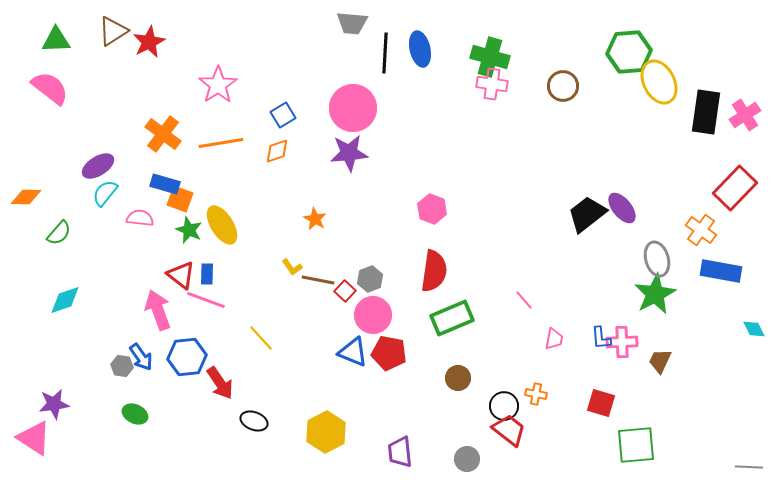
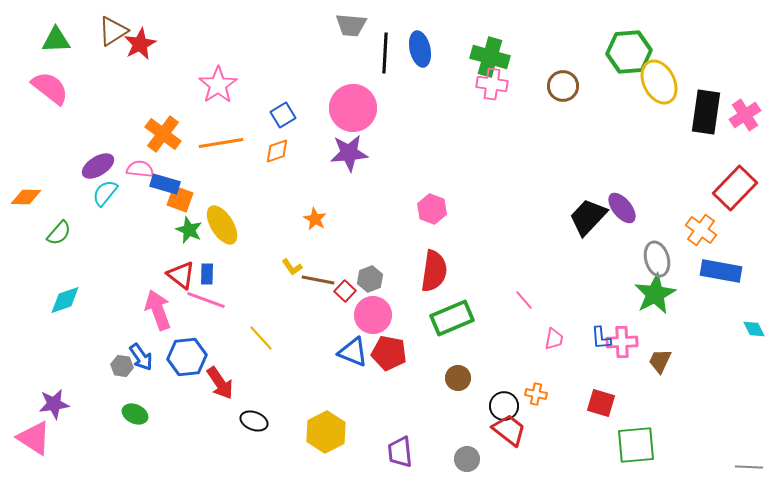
gray trapezoid at (352, 23): moved 1 px left, 2 px down
red star at (149, 42): moved 9 px left, 2 px down
black trapezoid at (587, 214): moved 1 px right, 3 px down; rotated 9 degrees counterclockwise
pink semicircle at (140, 218): moved 49 px up
